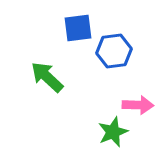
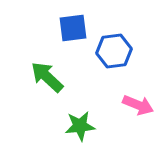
blue square: moved 5 px left
pink arrow: rotated 20 degrees clockwise
green star: moved 33 px left, 6 px up; rotated 16 degrees clockwise
